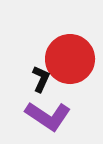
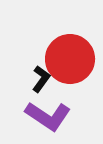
black L-shape: rotated 12 degrees clockwise
